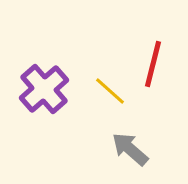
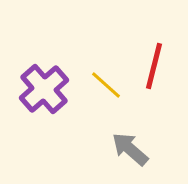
red line: moved 1 px right, 2 px down
yellow line: moved 4 px left, 6 px up
